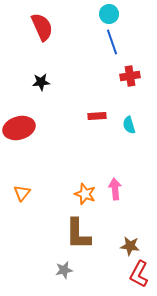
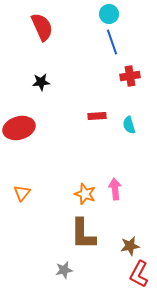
brown L-shape: moved 5 px right
brown star: rotated 18 degrees counterclockwise
